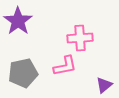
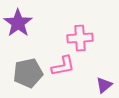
purple star: moved 2 px down
pink L-shape: moved 2 px left
gray pentagon: moved 5 px right
